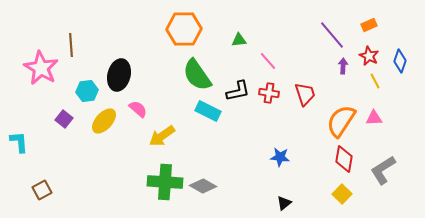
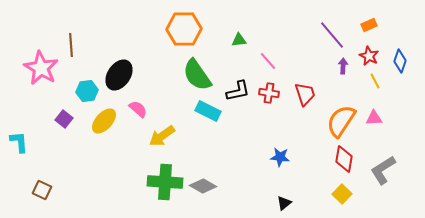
black ellipse: rotated 20 degrees clockwise
brown square: rotated 36 degrees counterclockwise
